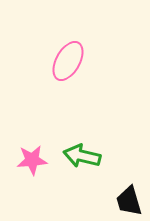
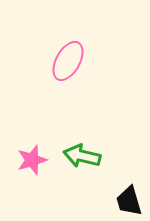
pink star: rotated 12 degrees counterclockwise
